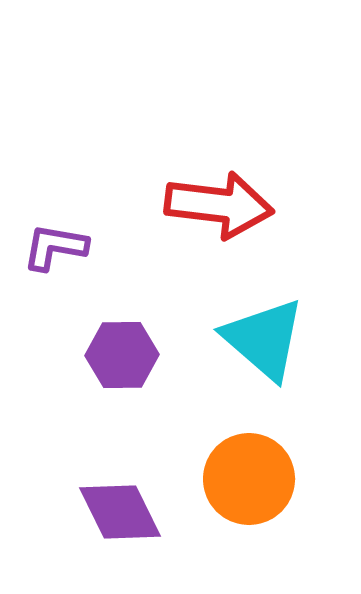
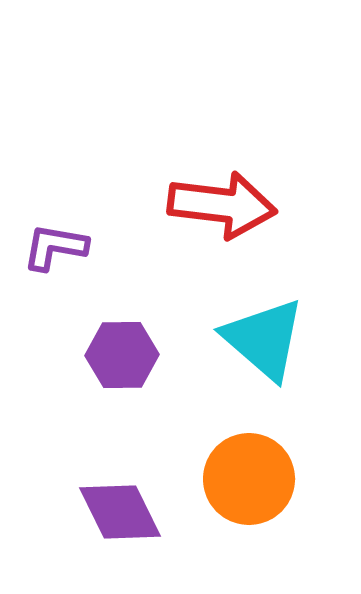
red arrow: moved 3 px right
